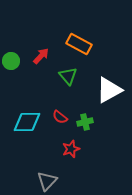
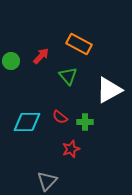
green cross: rotated 14 degrees clockwise
